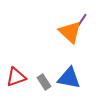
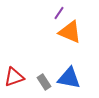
purple line: moved 23 px left, 7 px up
orange triangle: rotated 20 degrees counterclockwise
red triangle: moved 2 px left
